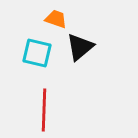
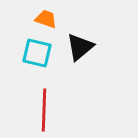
orange trapezoid: moved 10 px left
